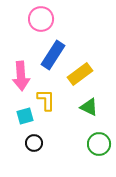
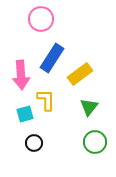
blue rectangle: moved 1 px left, 3 px down
pink arrow: moved 1 px up
green triangle: rotated 42 degrees clockwise
cyan square: moved 2 px up
green circle: moved 4 px left, 2 px up
